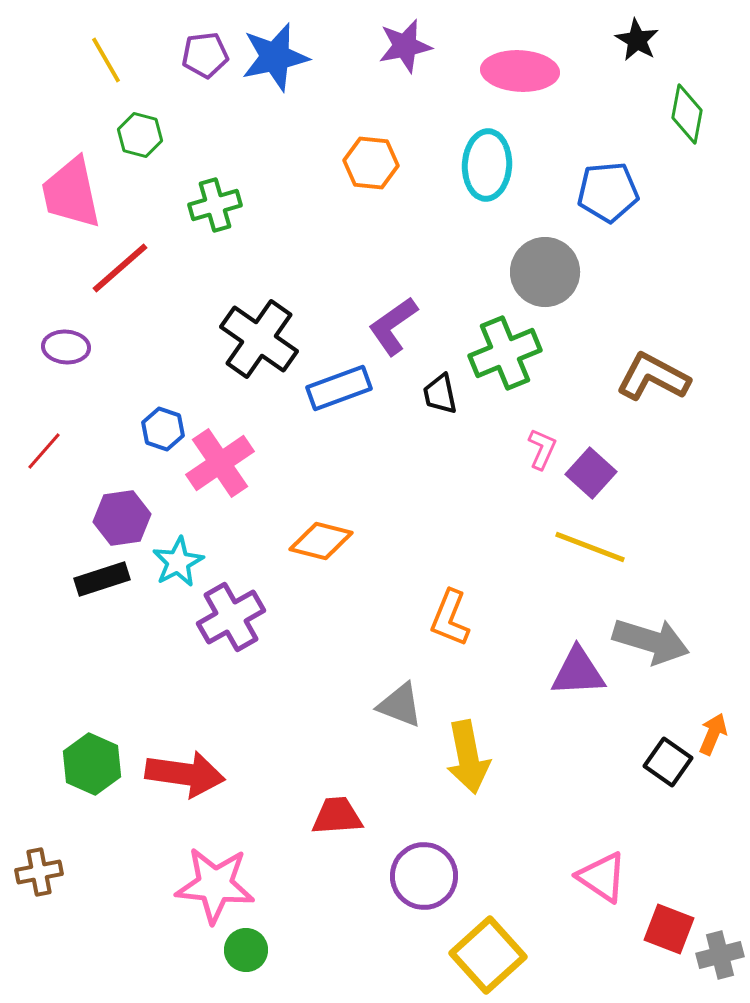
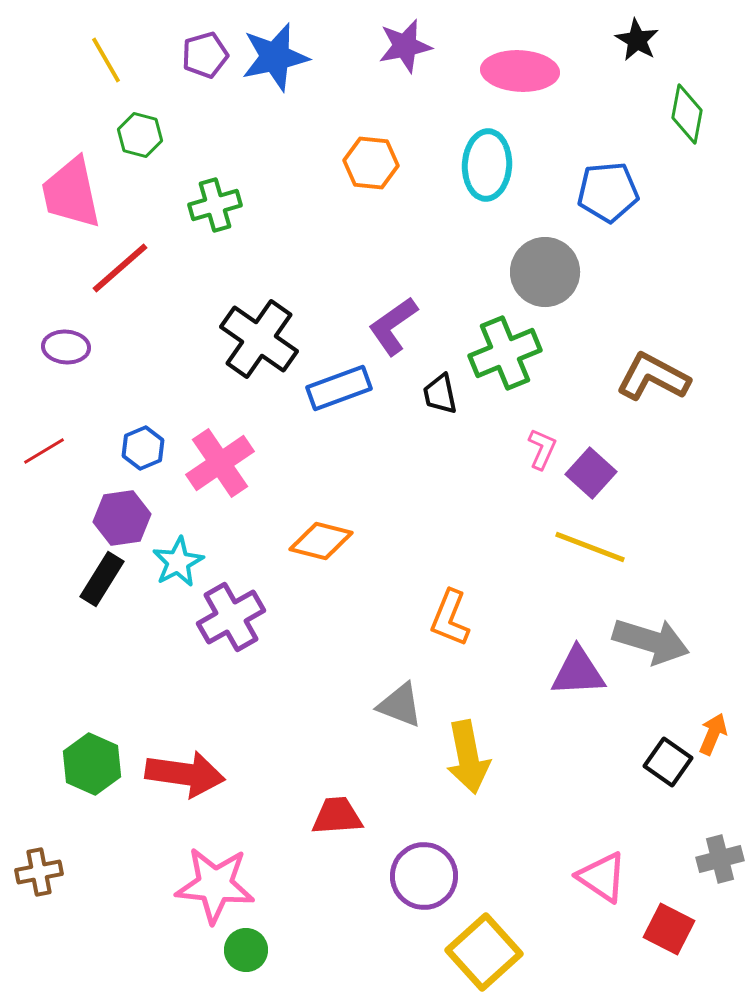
purple pentagon at (205, 55): rotated 9 degrees counterclockwise
blue hexagon at (163, 429): moved 20 px left, 19 px down; rotated 18 degrees clockwise
red line at (44, 451): rotated 18 degrees clockwise
black rectangle at (102, 579): rotated 40 degrees counterclockwise
red square at (669, 929): rotated 6 degrees clockwise
yellow square at (488, 955): moved 4 px left, 3 px up
gray cross at (720, 955): moved 96 px up
